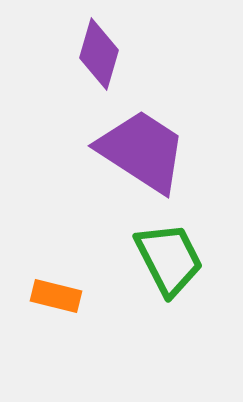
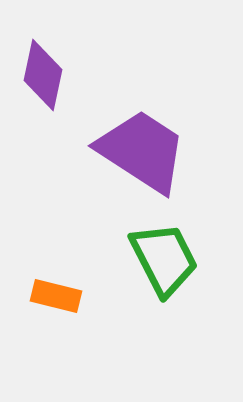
purple diamond: moved 56 px left, 21 px down; rotated 4 degrees counterclockwise
green trapezoid: moved 5 px left
